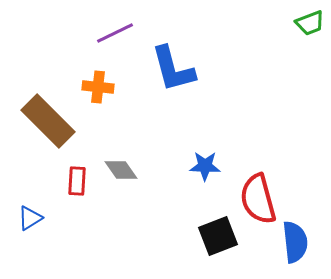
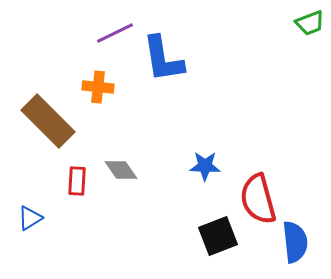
blue L-shape: moved 10 px left, 10 px up; rotated 6 degrees clockwise
